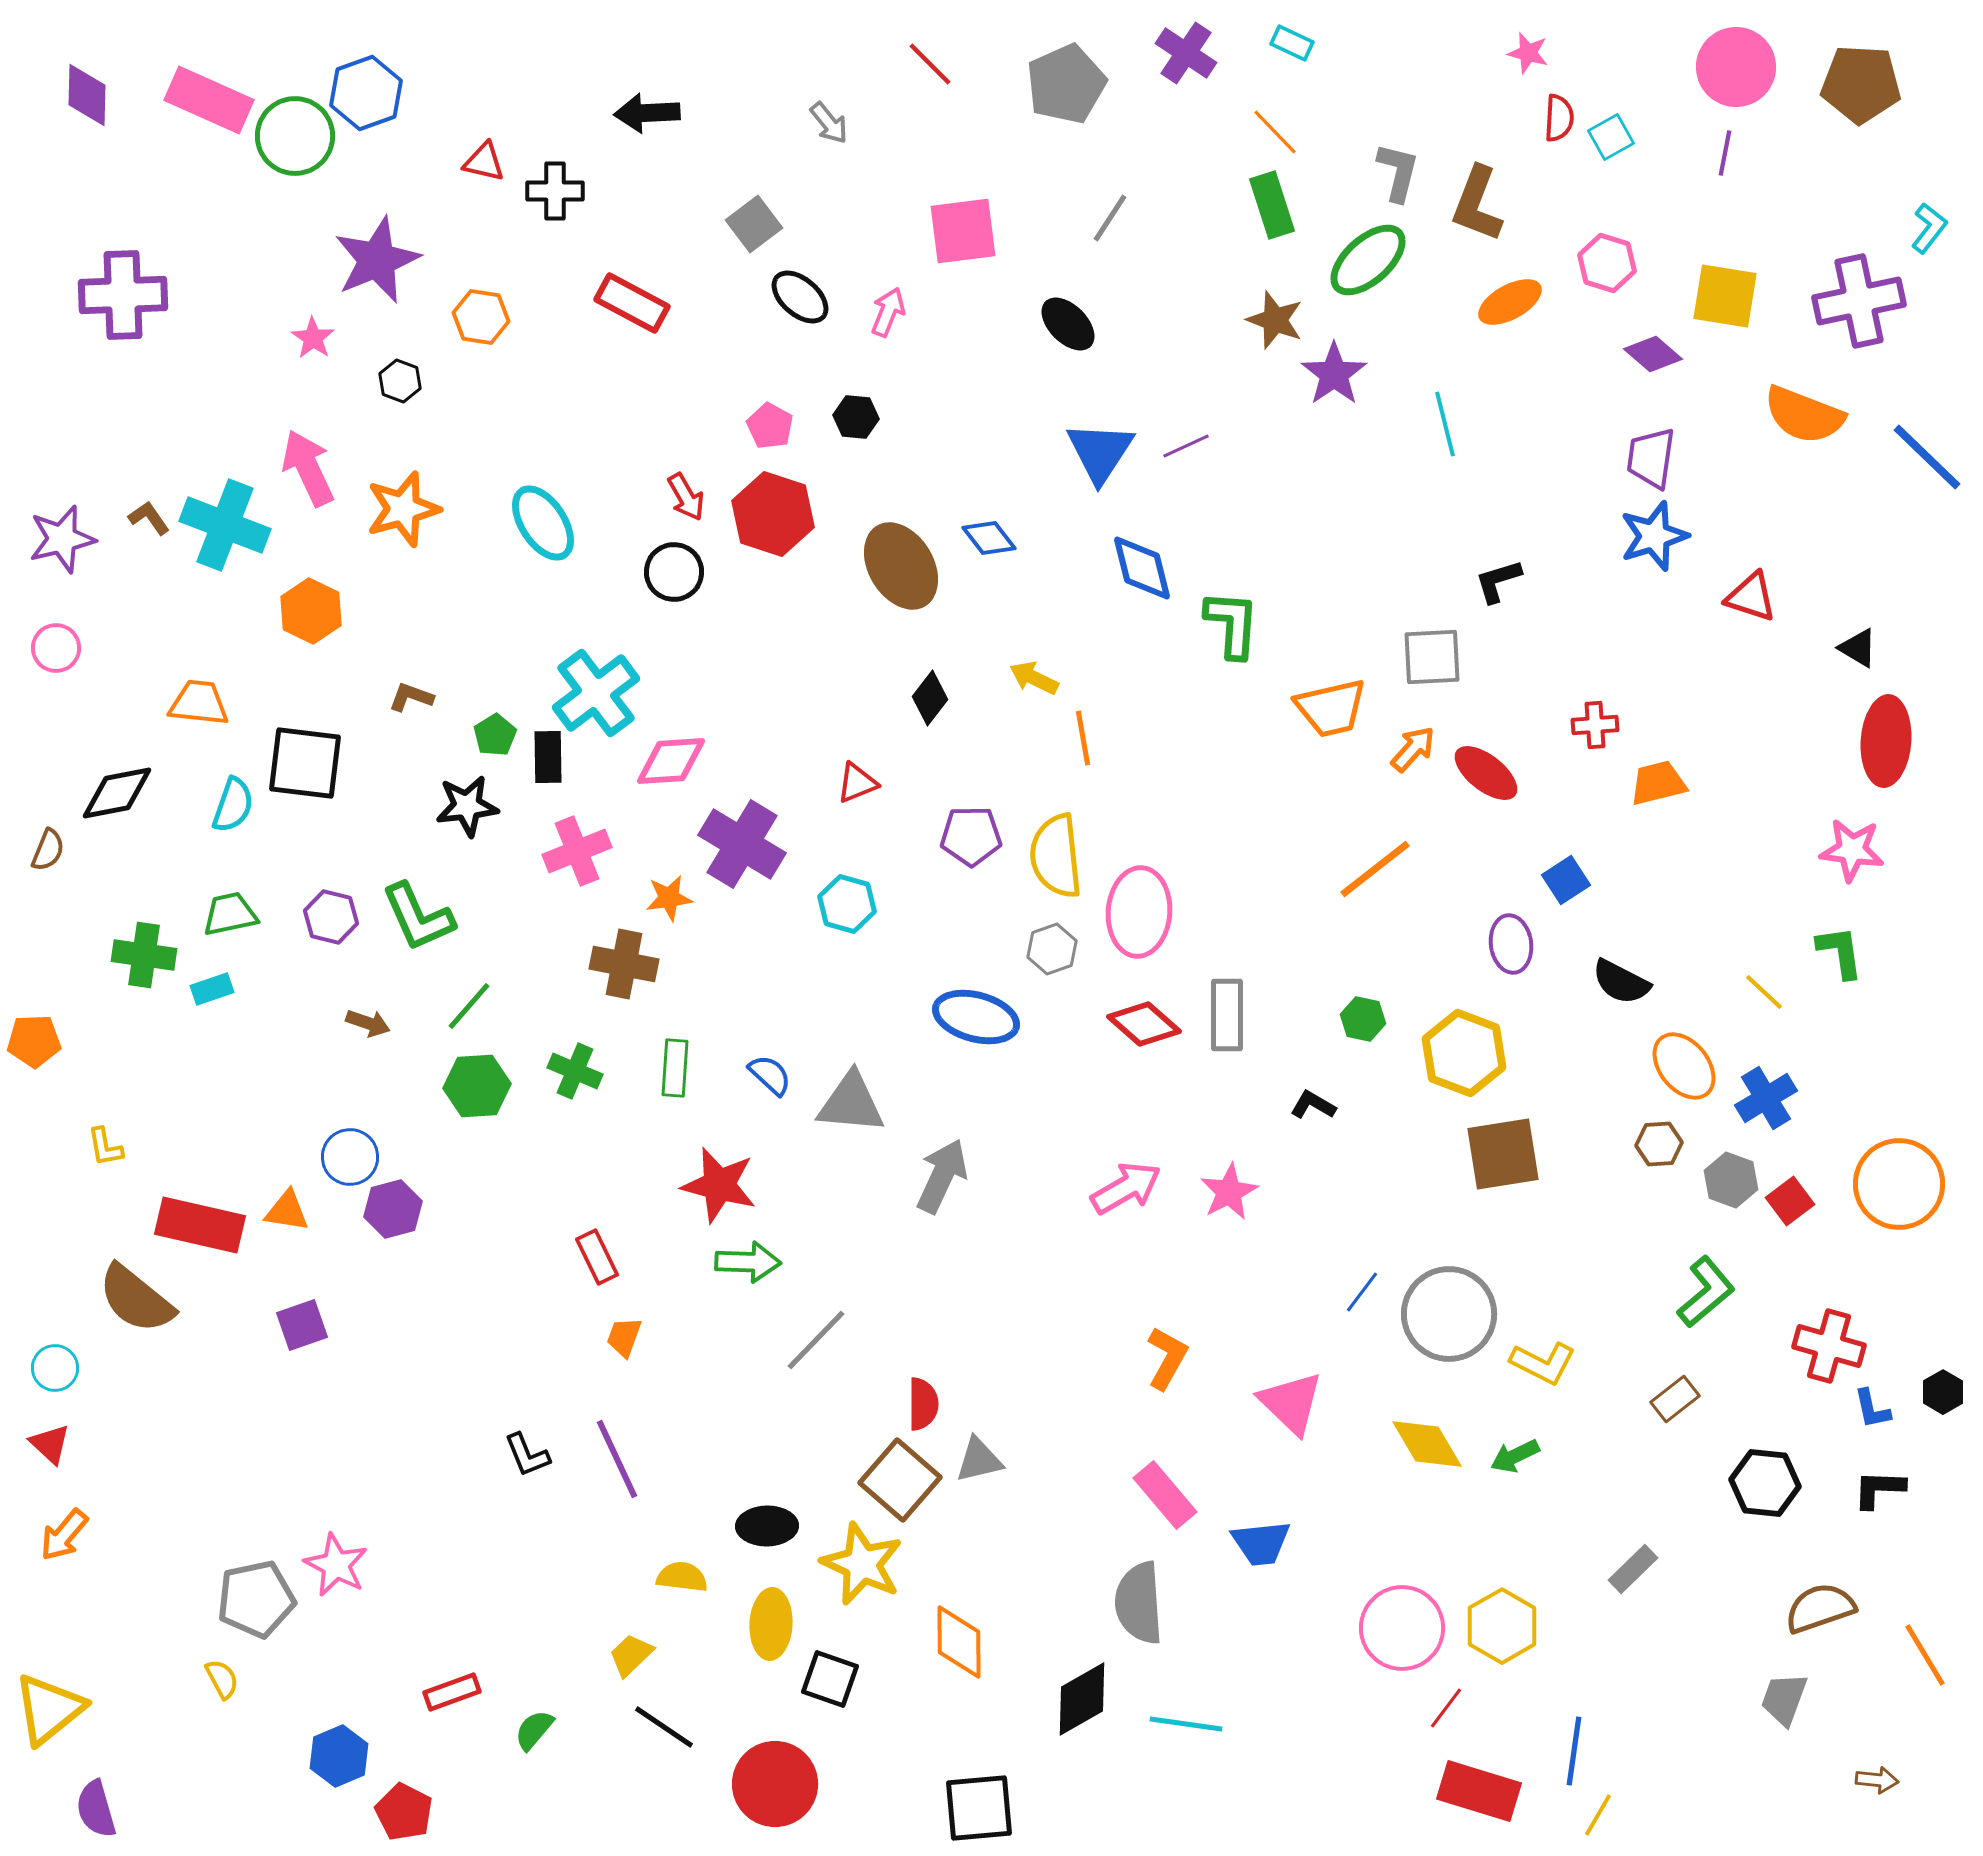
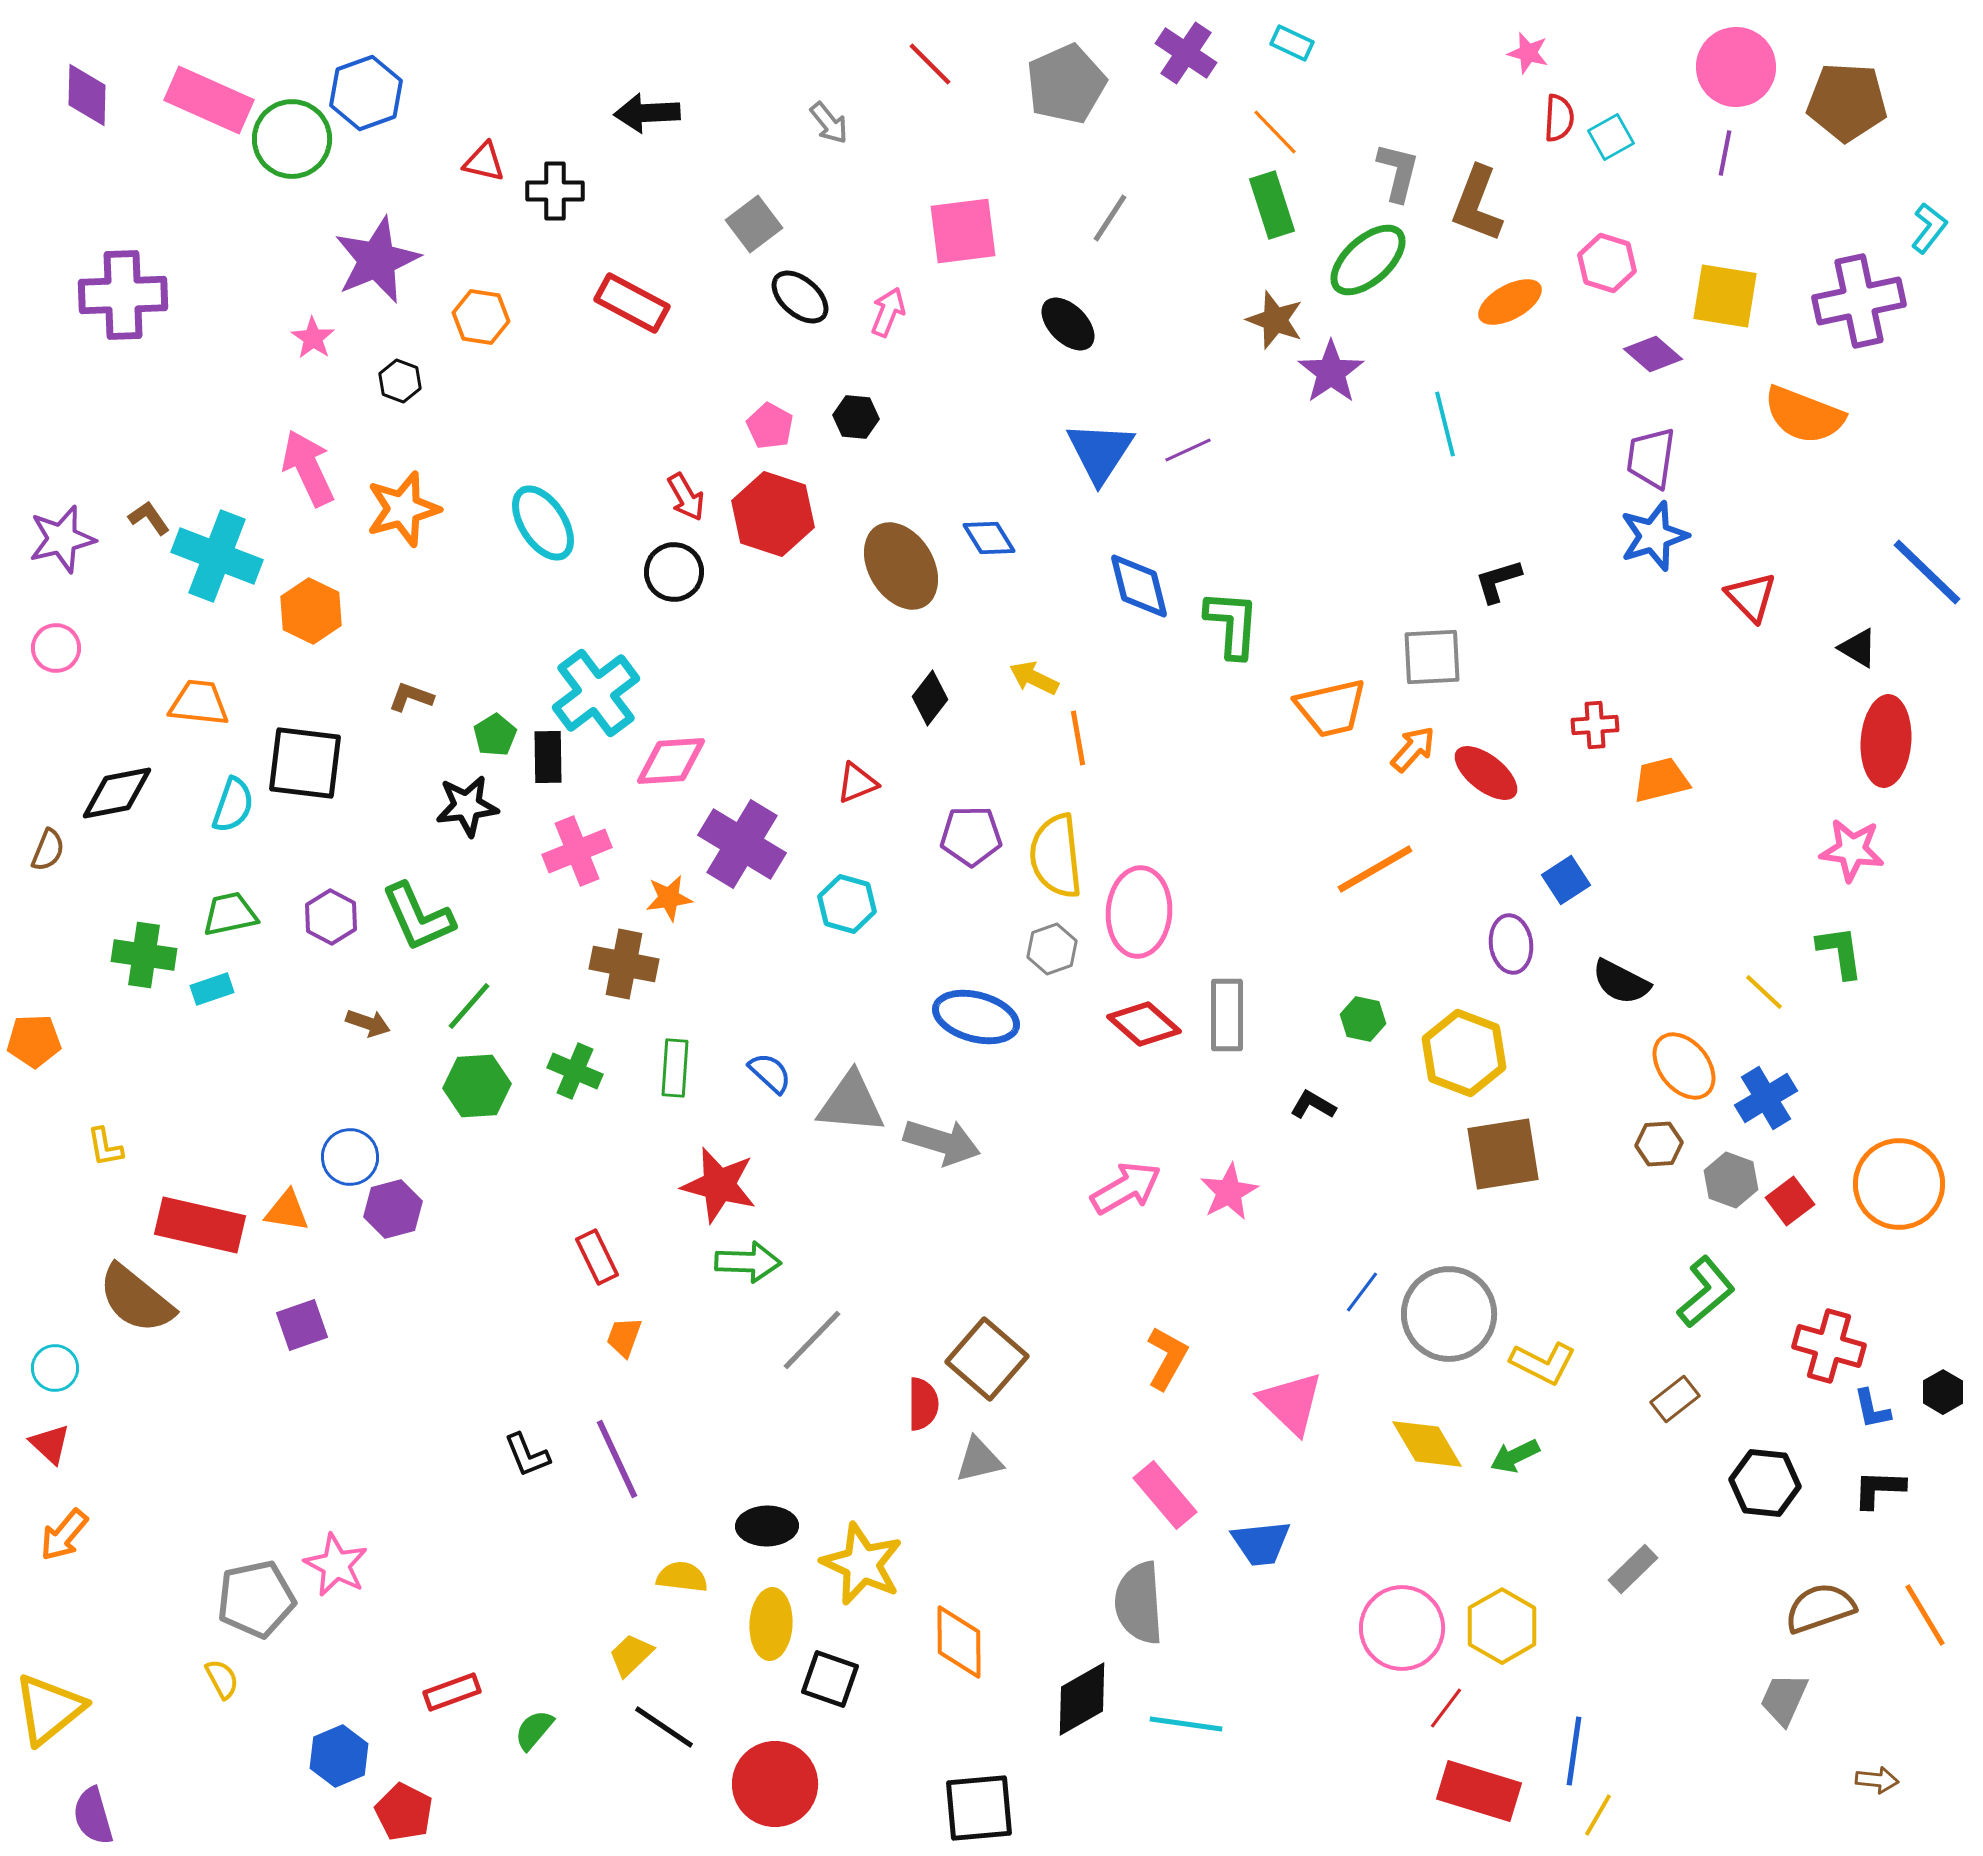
brown pentagon at (1861, 84): moved 14 px left, 18 px down
green circle at (295, 136): moved 3 px left, 3 px down
purple star at (1334, 374): moved 3 px left, 2 px up
purple line at (1186, 446): moved 2 px right, 4 px down
blue line at (1927, 457): moved 115 px down
cyan cross at (225, 525): moved 8 px left, 31 px down
blue diamond at (989, 538): rotated 6 degrees clockwise
blue diamond at (1142, 568): moved 3 px left, 18 px down
red triangle at (1751, 597): rotated 28 degrees clockwise
orange line at (1083, 738): moved 5 px left
orange trapezoid at (1658, 783): moved 3 px right, 3 px up
orange line at (1375, 869): rotated 8 degrees clockwise
purple hexagon at (331, 917): rotated 14 degrees clockwise
blue semicircle at (770, 1075): moved 2 px up
gray arrow at (942, 1176): moved 34 px up; rotated 82 degrees clockwise
gray line at (816, 1340): moved 4 px left
brown square at (900, 1480): moved 87 px right, 121 px up
orange line at (1925, 1655): moved 40 px up
gray trapezoid at (1784, 1699): rotated 4 degrees clockwise
purple semicircle at (96, 1809): moved 3 px left, 7 px down
